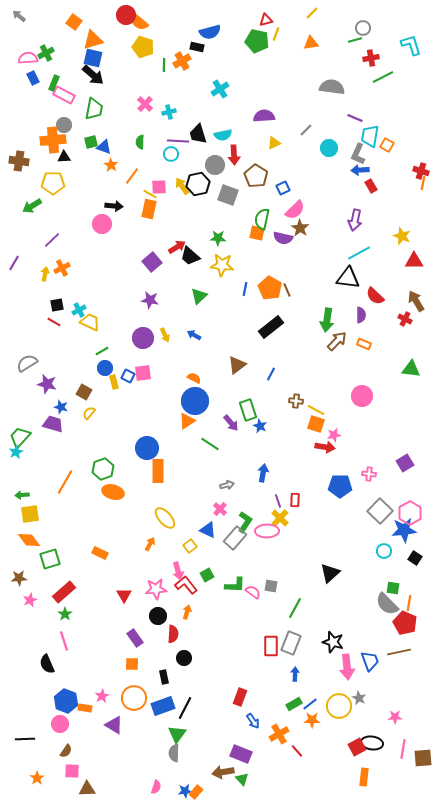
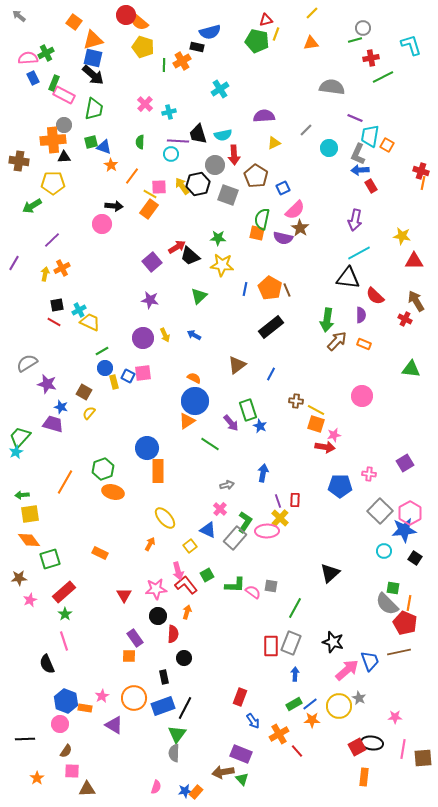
orange rectangle at (149, 209): rotated 24 degrees clockwise
yellow star at (402, 236): rotated 12 degrees counterclockwise
orange square at (132, 664): moved 3 px left, 8 px up
pink arrow at (347, 667): moved 3 px down; rotated 125 degrees counterclockwise
